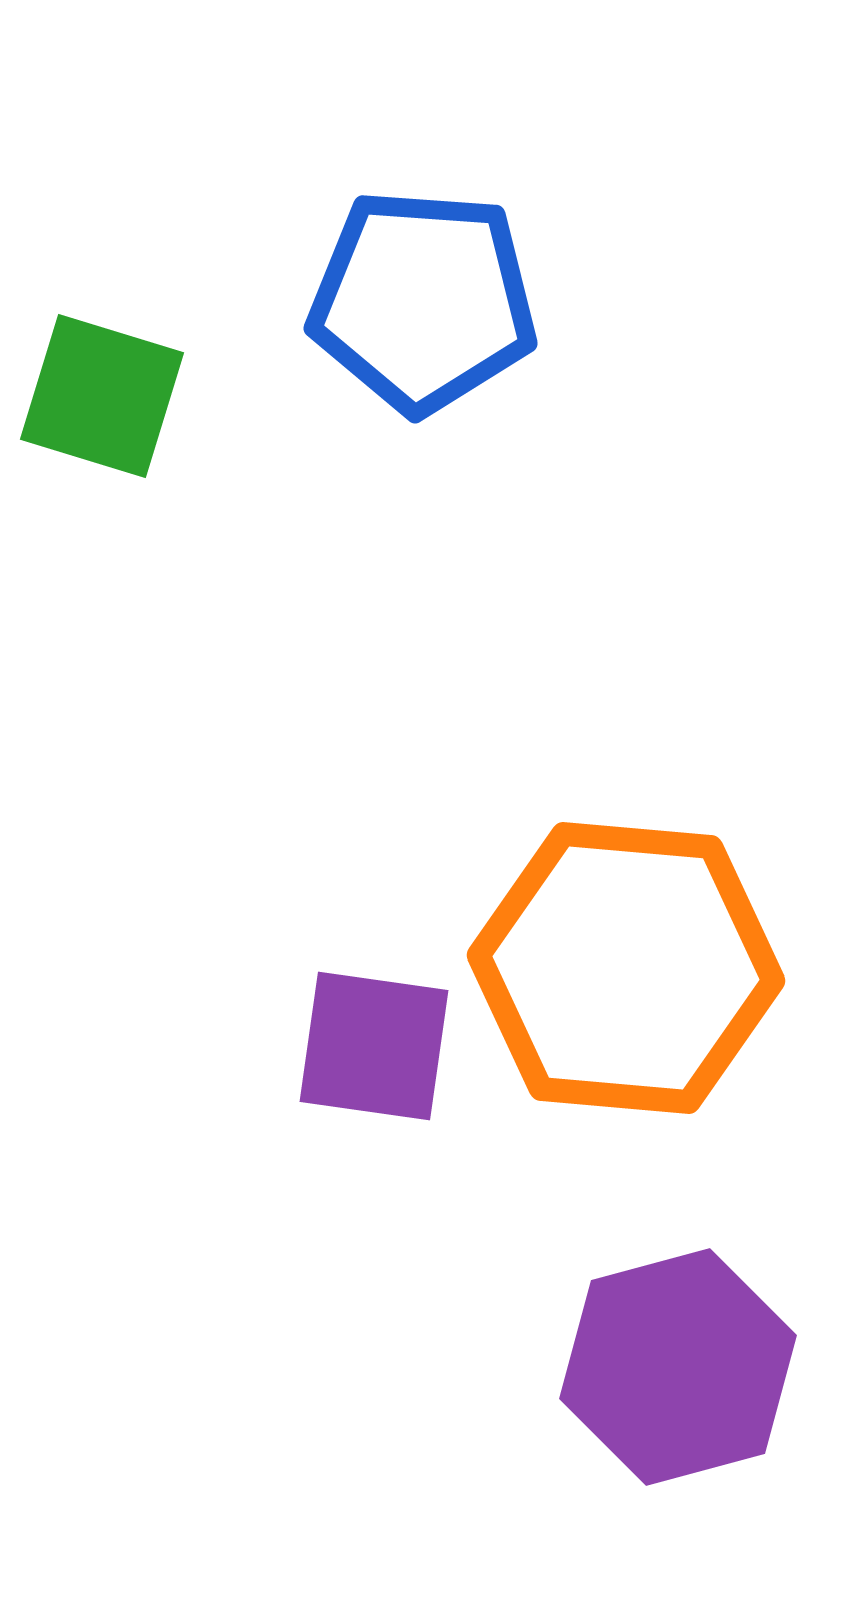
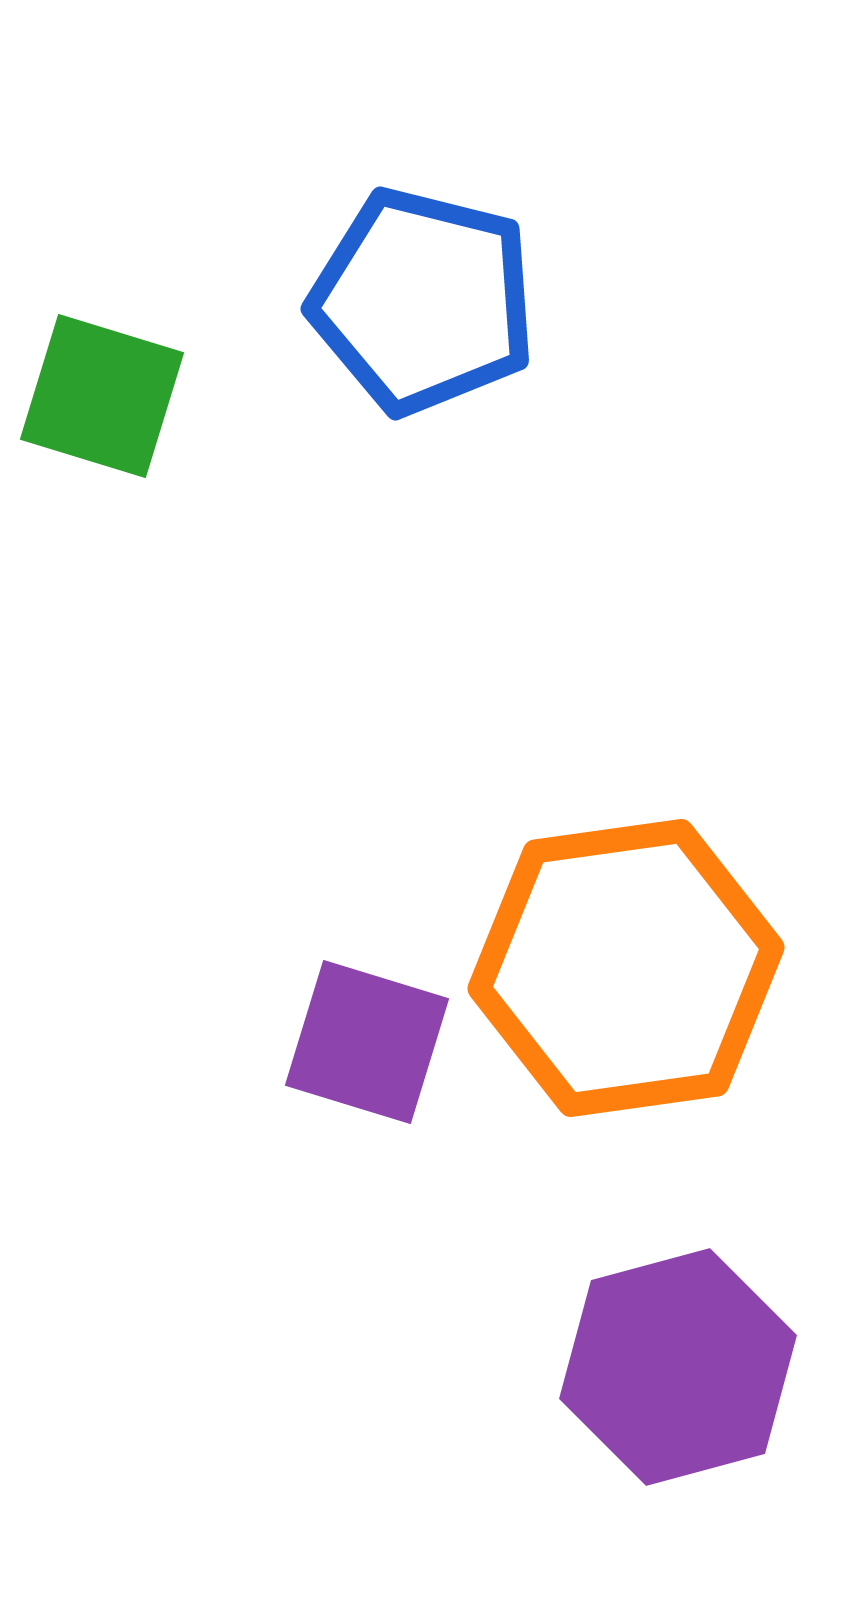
blue pentagon: rotated 10 degrees clockwise
orange hexagon: rotated 13 degrees counterclockwise
purple square: moved 7 px left, 4 px up; rotated 9 degrees clockwise
